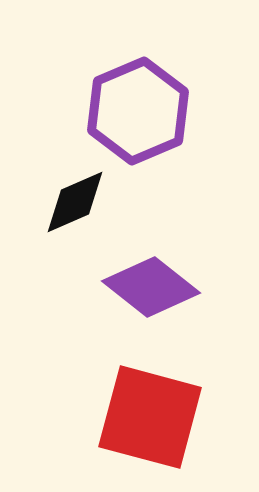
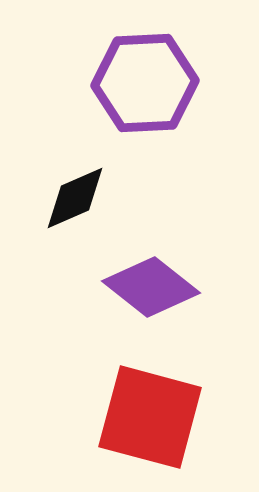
purple hexagon: moved 7 px right, 28 px up; rotated 20 degrees clockwise
black diamond: moved 4 px up
